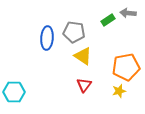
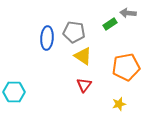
green rectangle: moved 2 px right, 4 px down
yellow star: moved 13 px down
